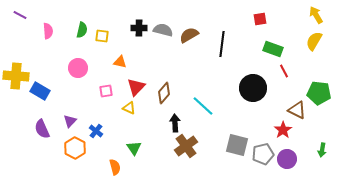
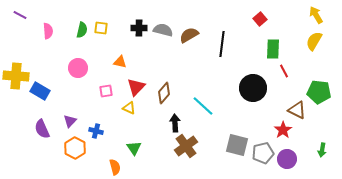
red square: rotated 32 degrees counterclockwise
yellow square: moved 1 px left, 8 px up
green rectangle: rotated 72 degrees clockwise
green pentagon: moved 1 px up
blue cross: rotated 24 degrees counterclockwise
gray pentagon: moved 1 px up
